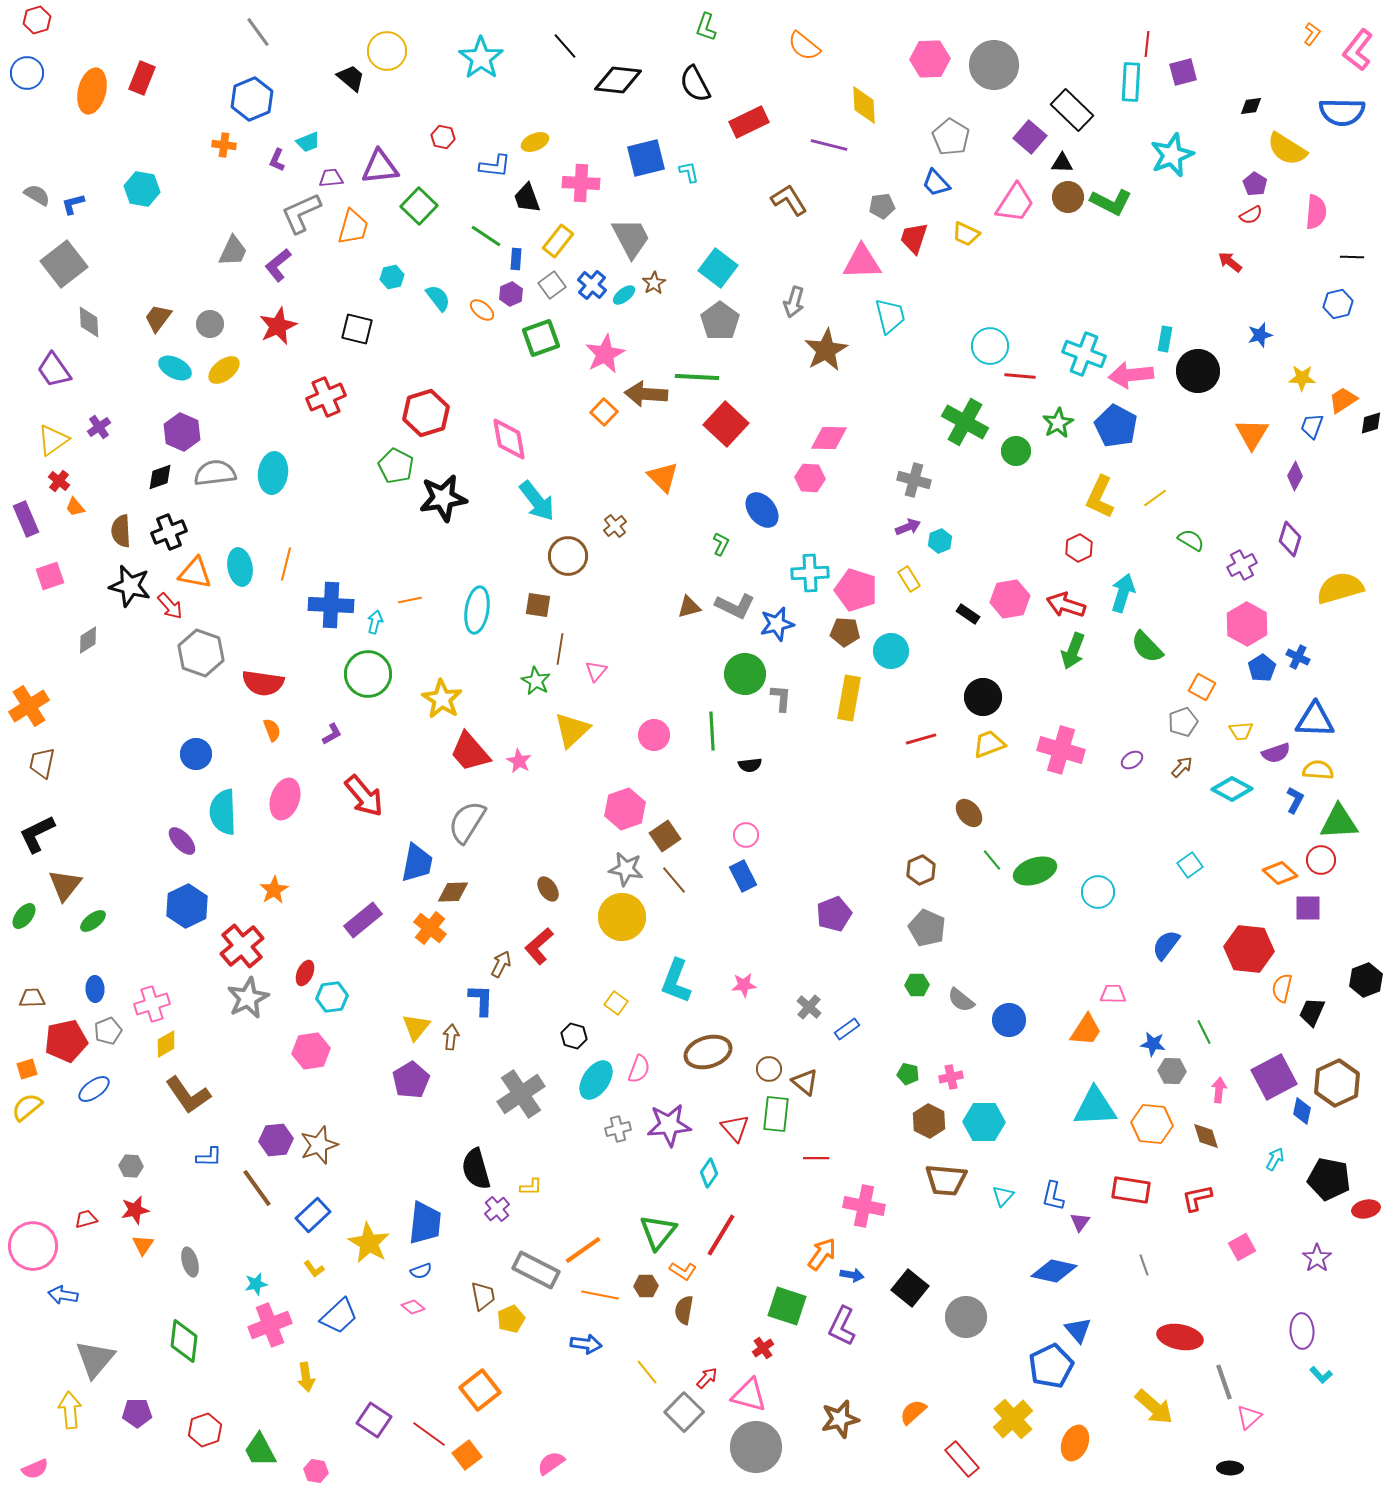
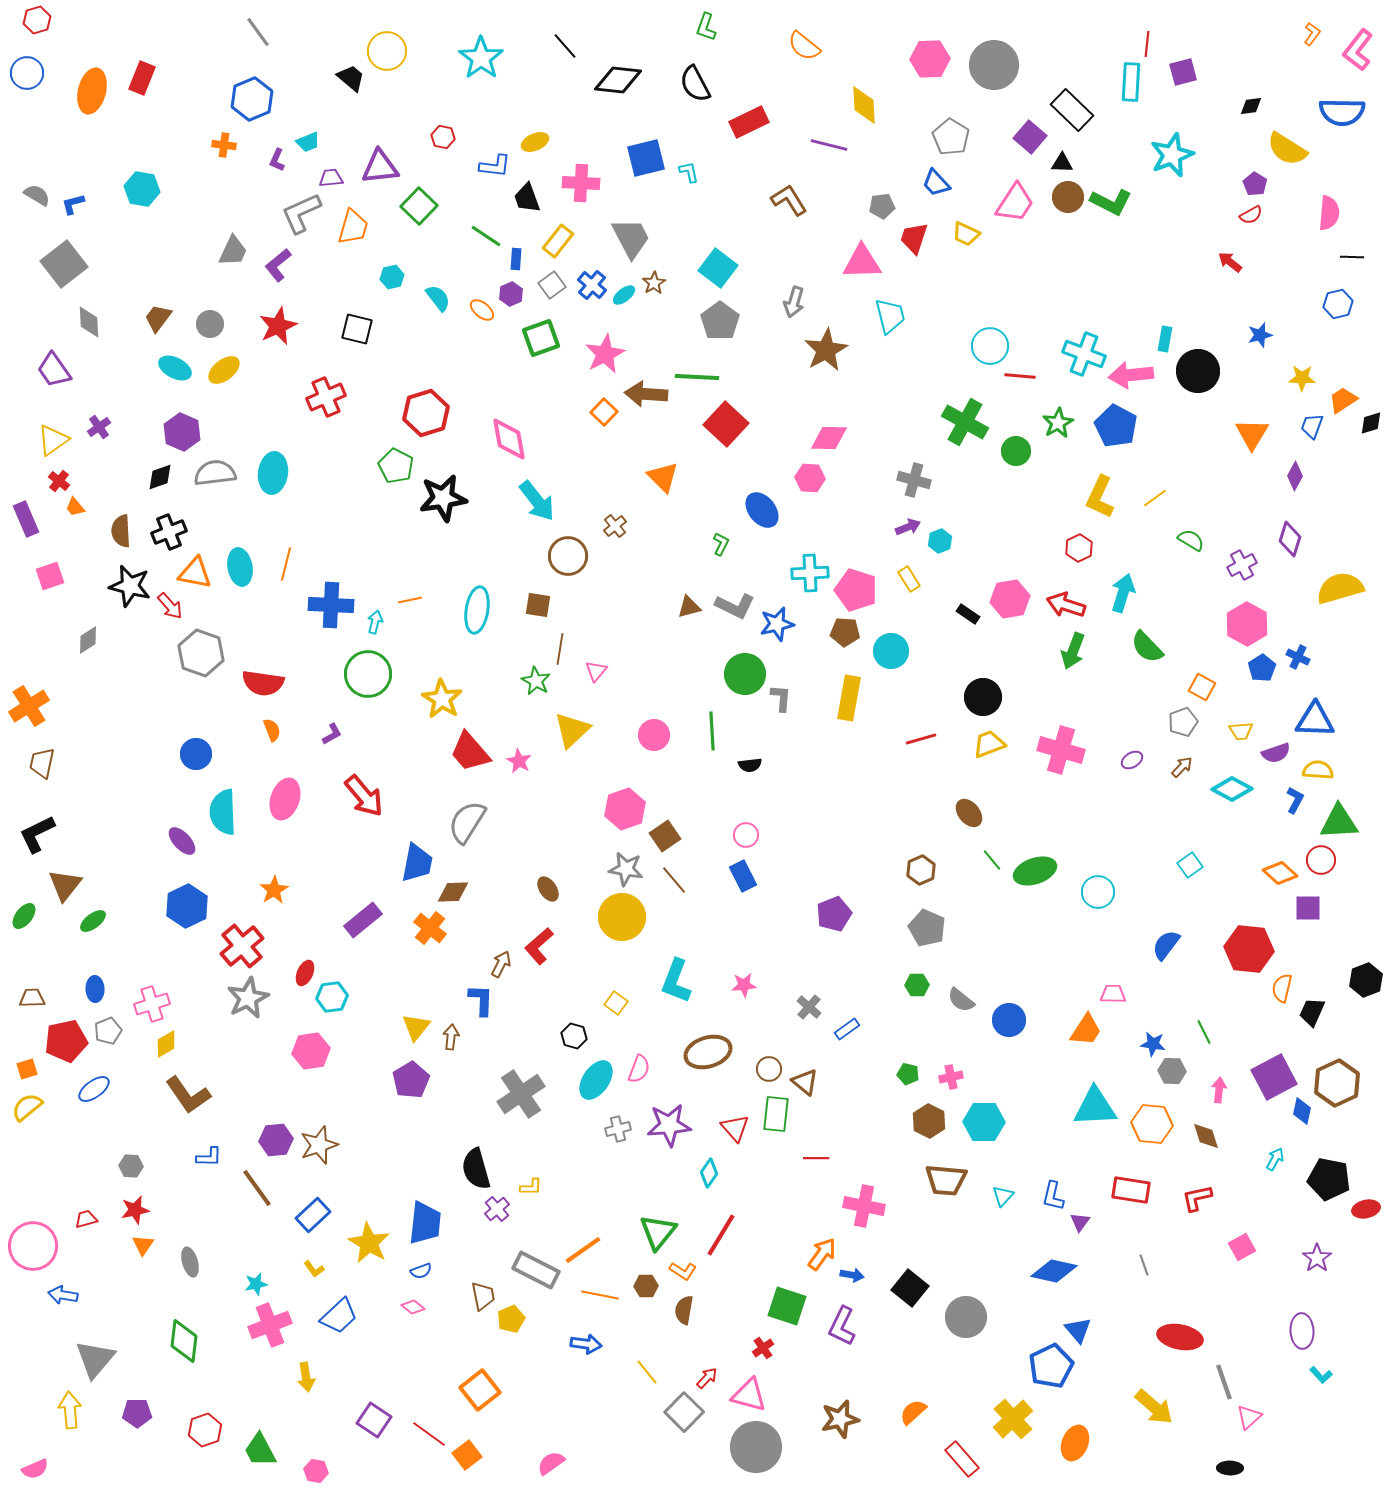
pink semicircle at (1316, 212): moved 13 px right, 1 px down
